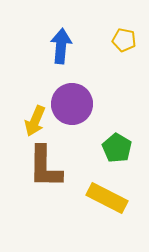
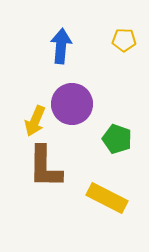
yellow pentagon: rotated 10 degrees counterclockwise
green pentagon: moved 9 px up; rotated 12 degrees counterclockwise
